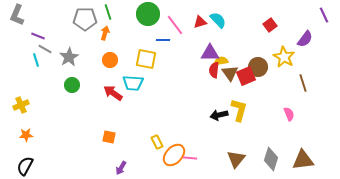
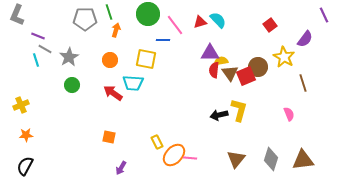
green line at (108, 12): moved 1 px right
orange arrow at (105, 33): moved 11 px right, 3 px up
